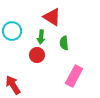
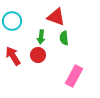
red triangle: moved 4 px right; rotated 12 degrees counterclockwise
cyan circle: moved 10 px up
green semicircle: moved 5 px up
red circle: moved 1 px right
red arrow: moved 29 px up
